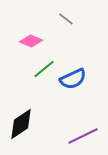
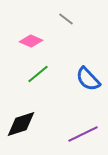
green line: moved 6 px left, 5 px down
blue semicircle: moved 15 px right; rotated 72 degrees clockwise
black diamond: rotated 16 degrees clockwise
purple line: moved 2 px up
